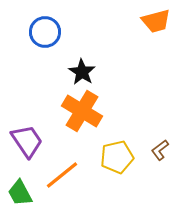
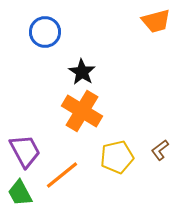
purple trapezoid: moved 2 px left, 10 px down; rotated 6 degrees clockwise
